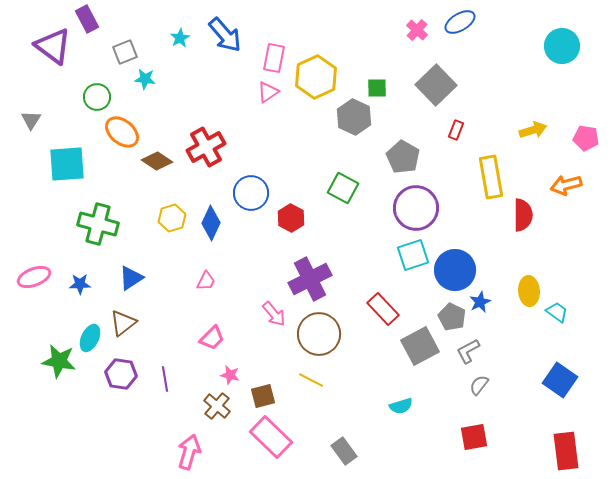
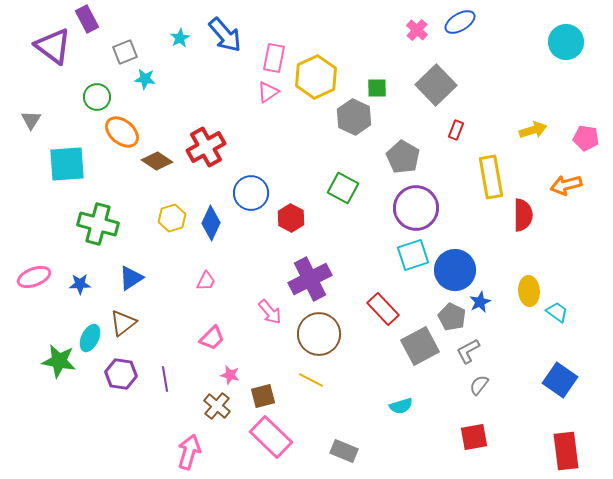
cyan circle at (562, 46): moved 4 px right, 4 px up
pink arrow at (274, 314): moved 4 px left, 2 px up
gray rectangle at (344, 451): rotated 32 degrees counterclockwise
